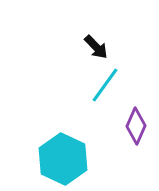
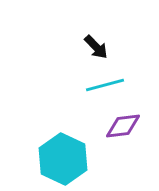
cyan line: rotated 39 degrees clockwise
purple diamond: moved 13 px left; rotated 60 degrees clockwise
